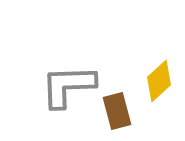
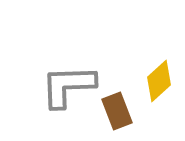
brown rectangle: rotated 6 degrees counterclockwise
